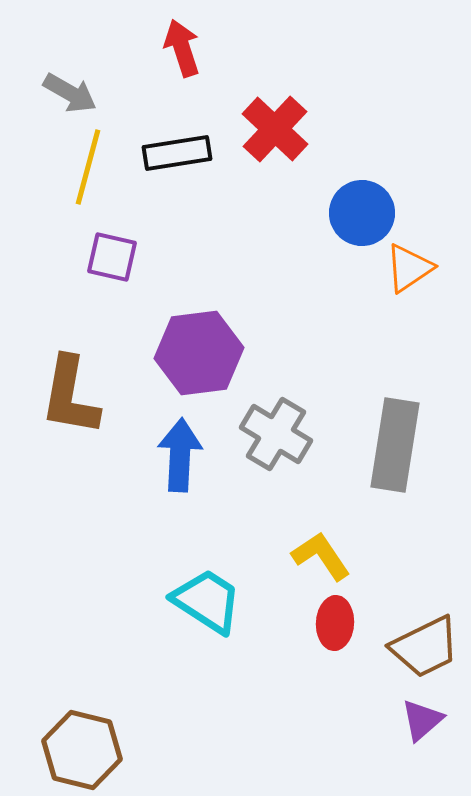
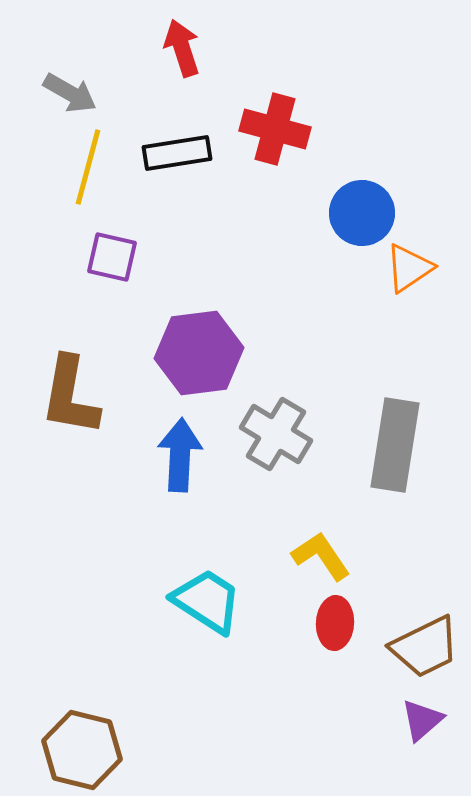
red cross: rotated 28 degrees counterclockwise
